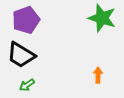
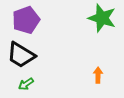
green arrow: moved 1 px left, 1 px up
